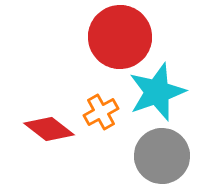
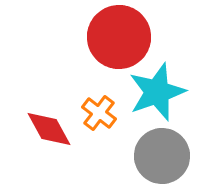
red circle: moved 1 px left
orange cross: moved 2 px left, 1 px down; rotated 24 degrees counterclockwise
red diamond: rotated 24 degrees clockwise
